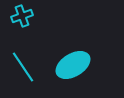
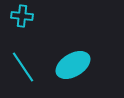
cyan cross: rotated 25 degrees clockwise
